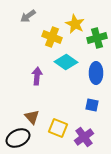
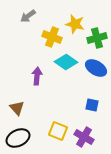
yellow star: rotated 12 degrees counterclockwise
blue ellipse: moved 5 px up; rotated 60 degrees counterclockwise
brown triangle: moved 15 px left, 9 px up
yellow square: moved 3 px down
purple cross: rotated 24 degrees counterclockwise
